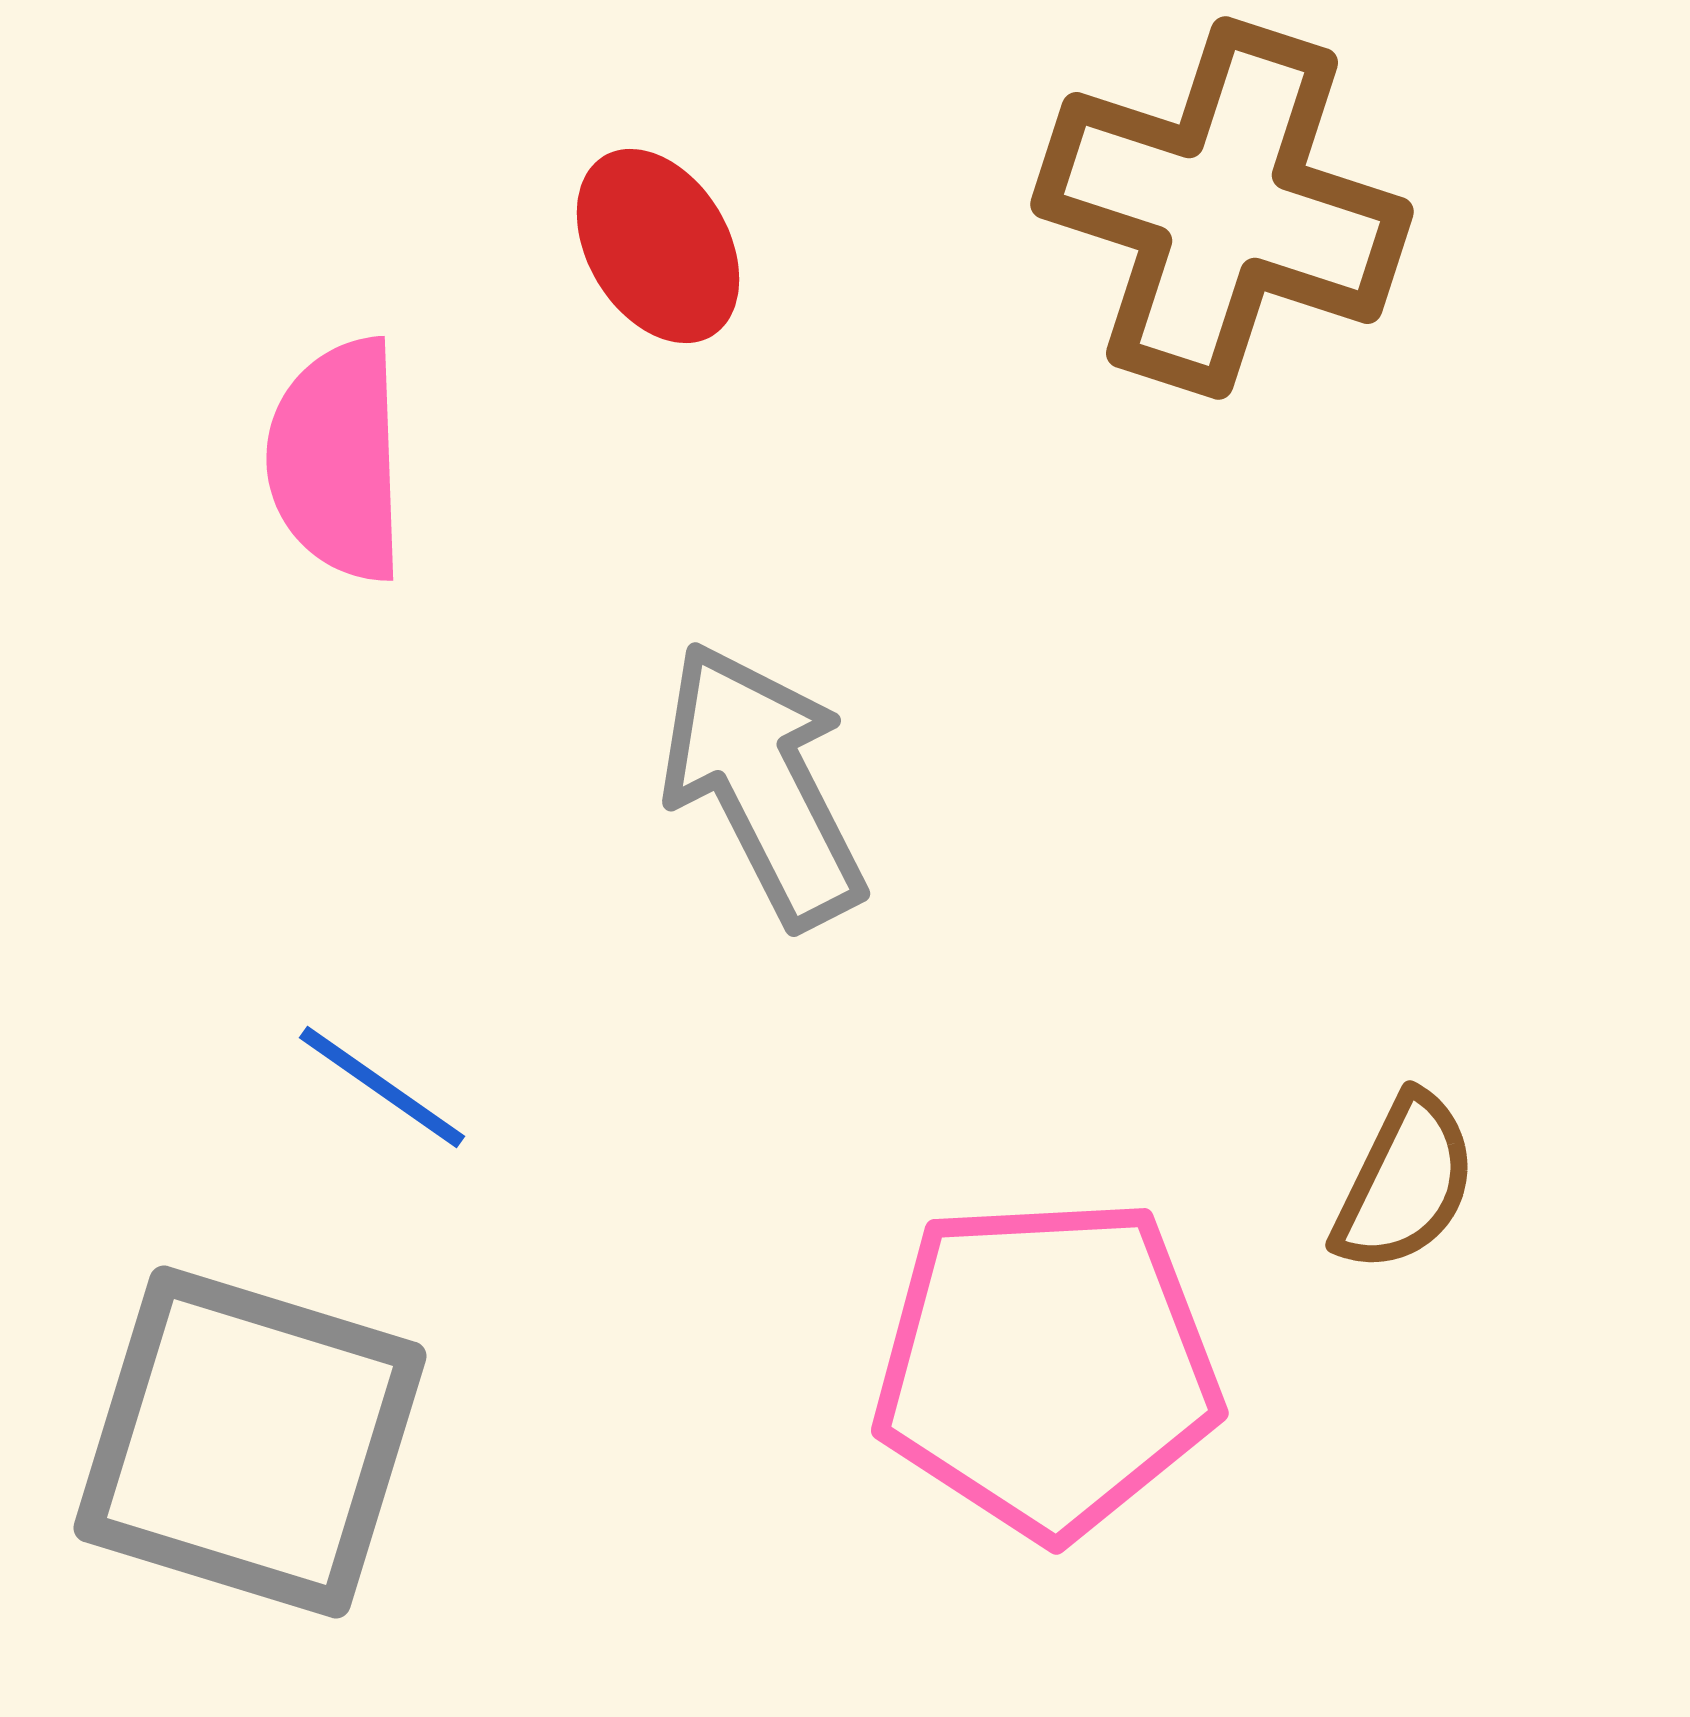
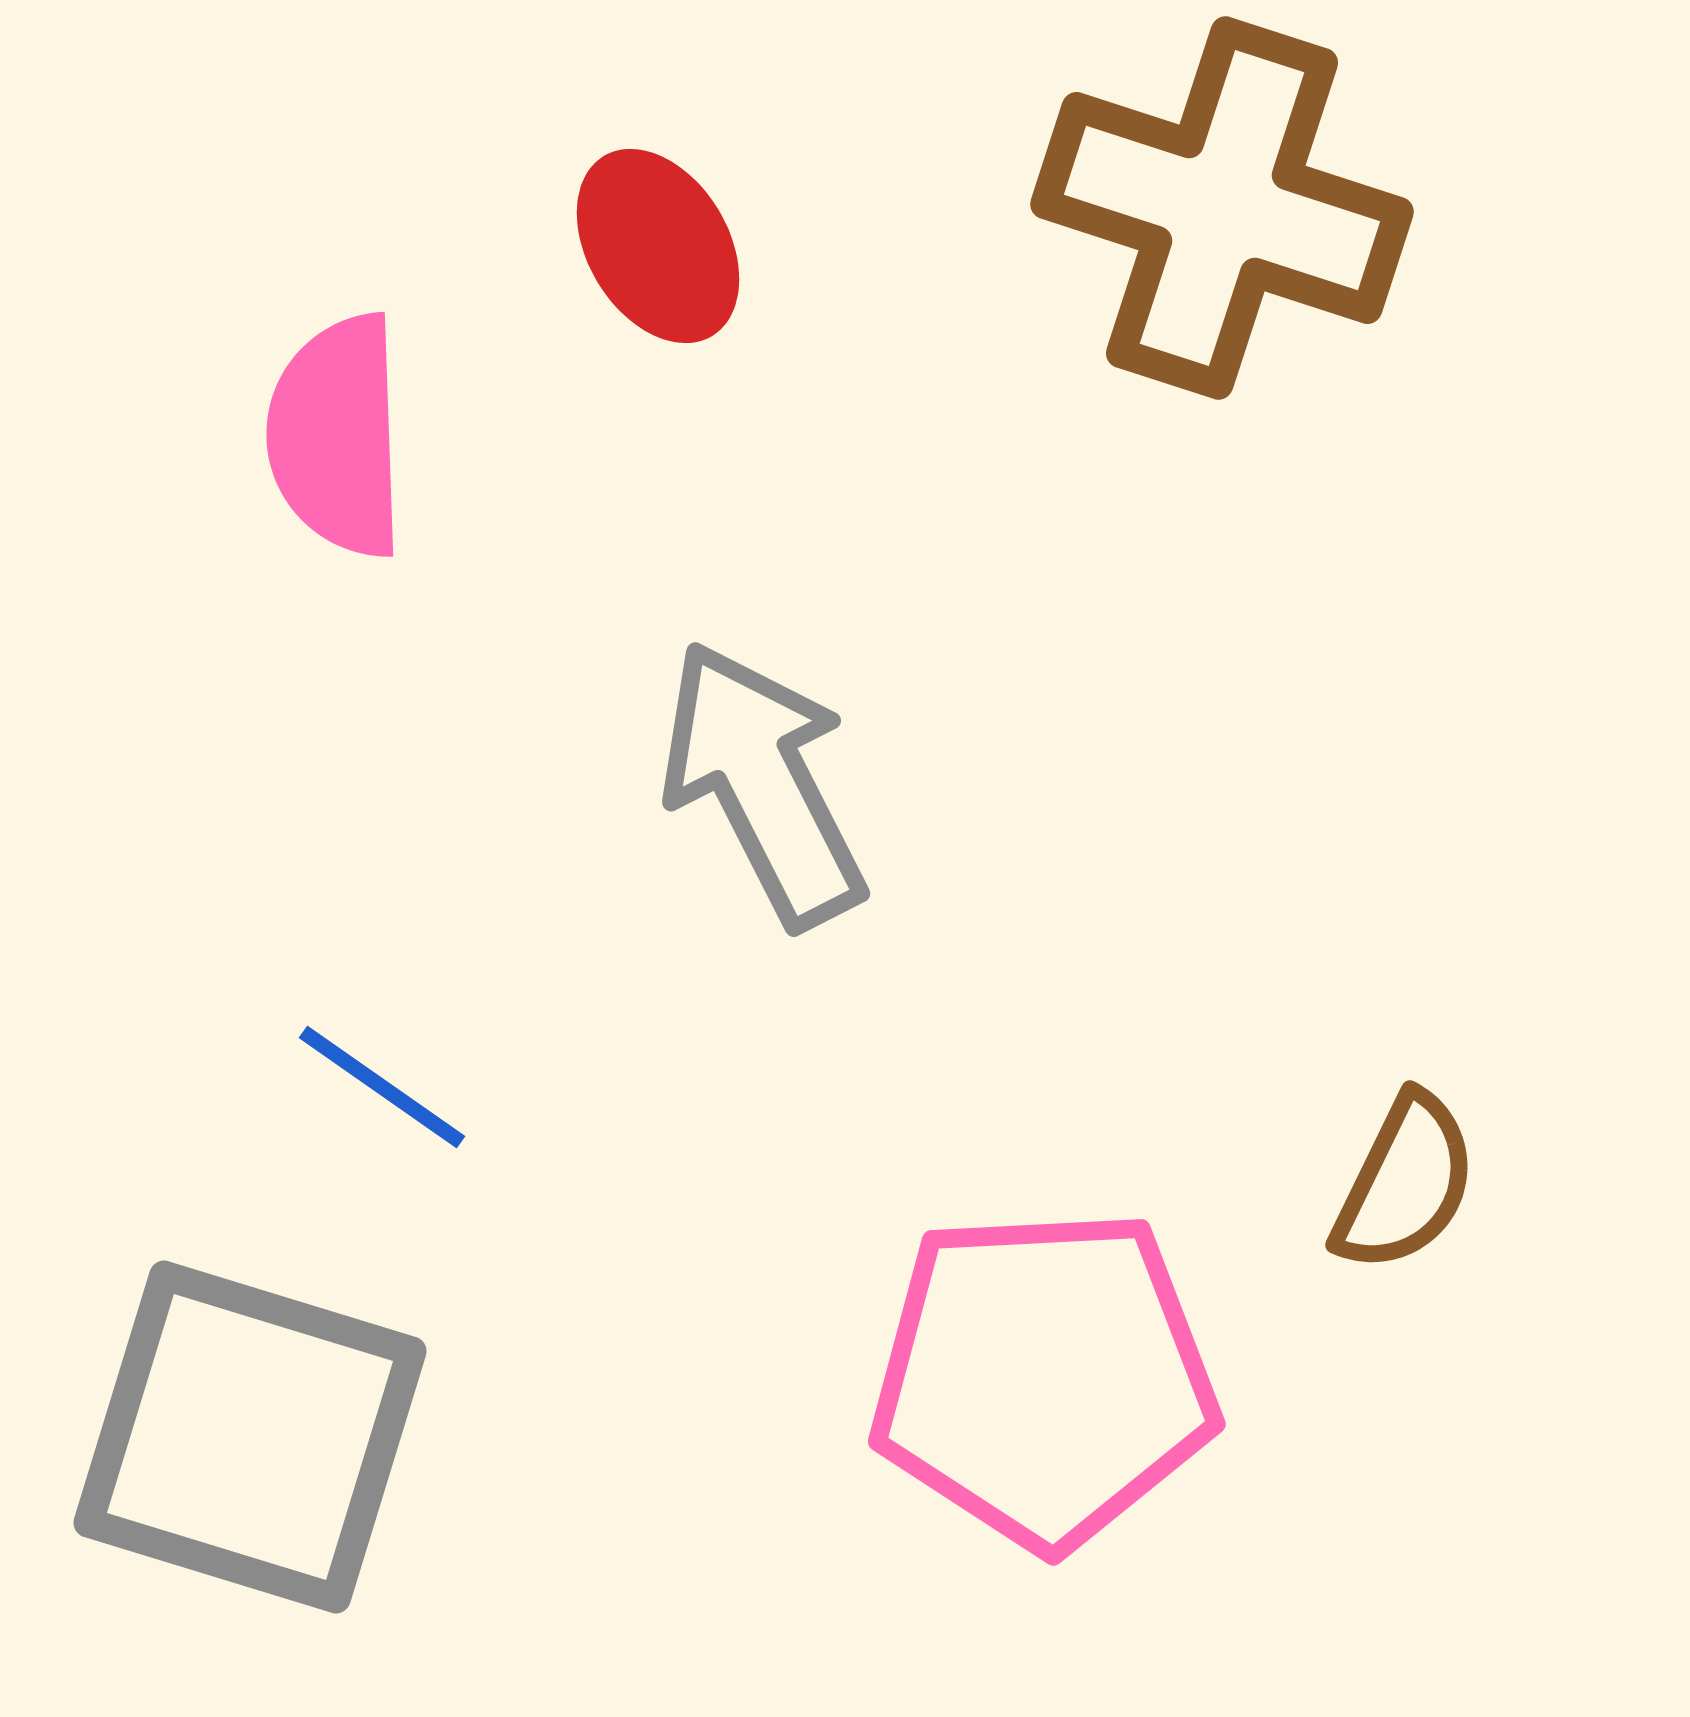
pink semicircle: moved 24 px up
pink pentagon: moved 3 px left, 11 px down
gray square: moved 5 px up
